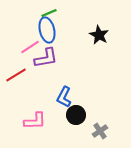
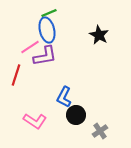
purple L-shape: moved 1 px left, 2 px up
red line: rotated 40 degrees counterclockwise
pink L-shape: rotated 35 degrees clockwise
